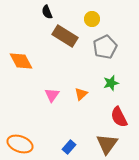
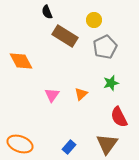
yellow circle: moved 2 px right, 1 px down
